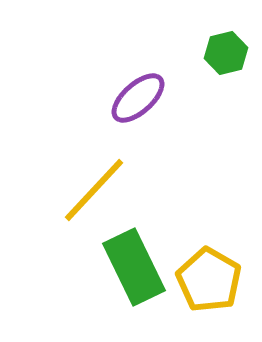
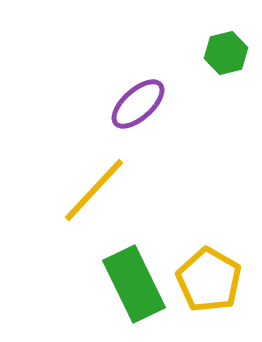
purple ellipse: moved 6 px down
green rectangle: moved 17 px down
